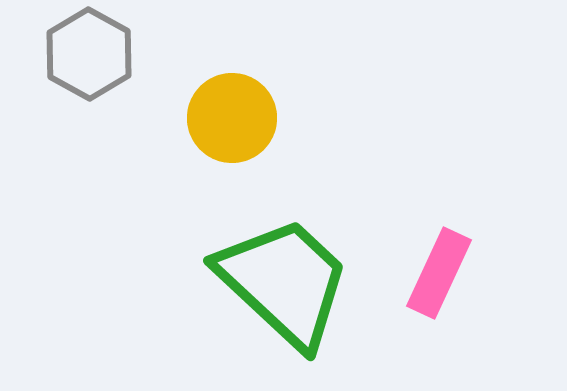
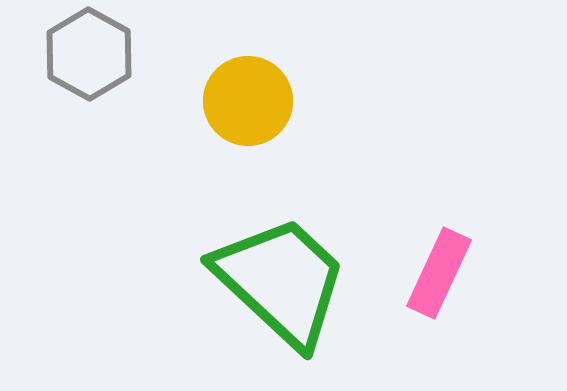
yellow circle: moved 16 px right, 17 px up
green trapezoid: moved 3 px left, 1 px up
